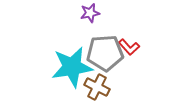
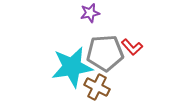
red L-shape: moved 3 px right
